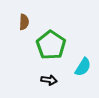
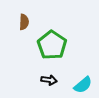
green pentagon: moved 1 px right
cyan semicircle: moved 18 px down; rotated 18 degrees clockwise
